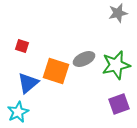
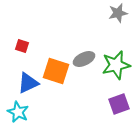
blue triangle: rotated 15 degrees clockwise
cyan star: rotated 20 degrees counterclockwise
